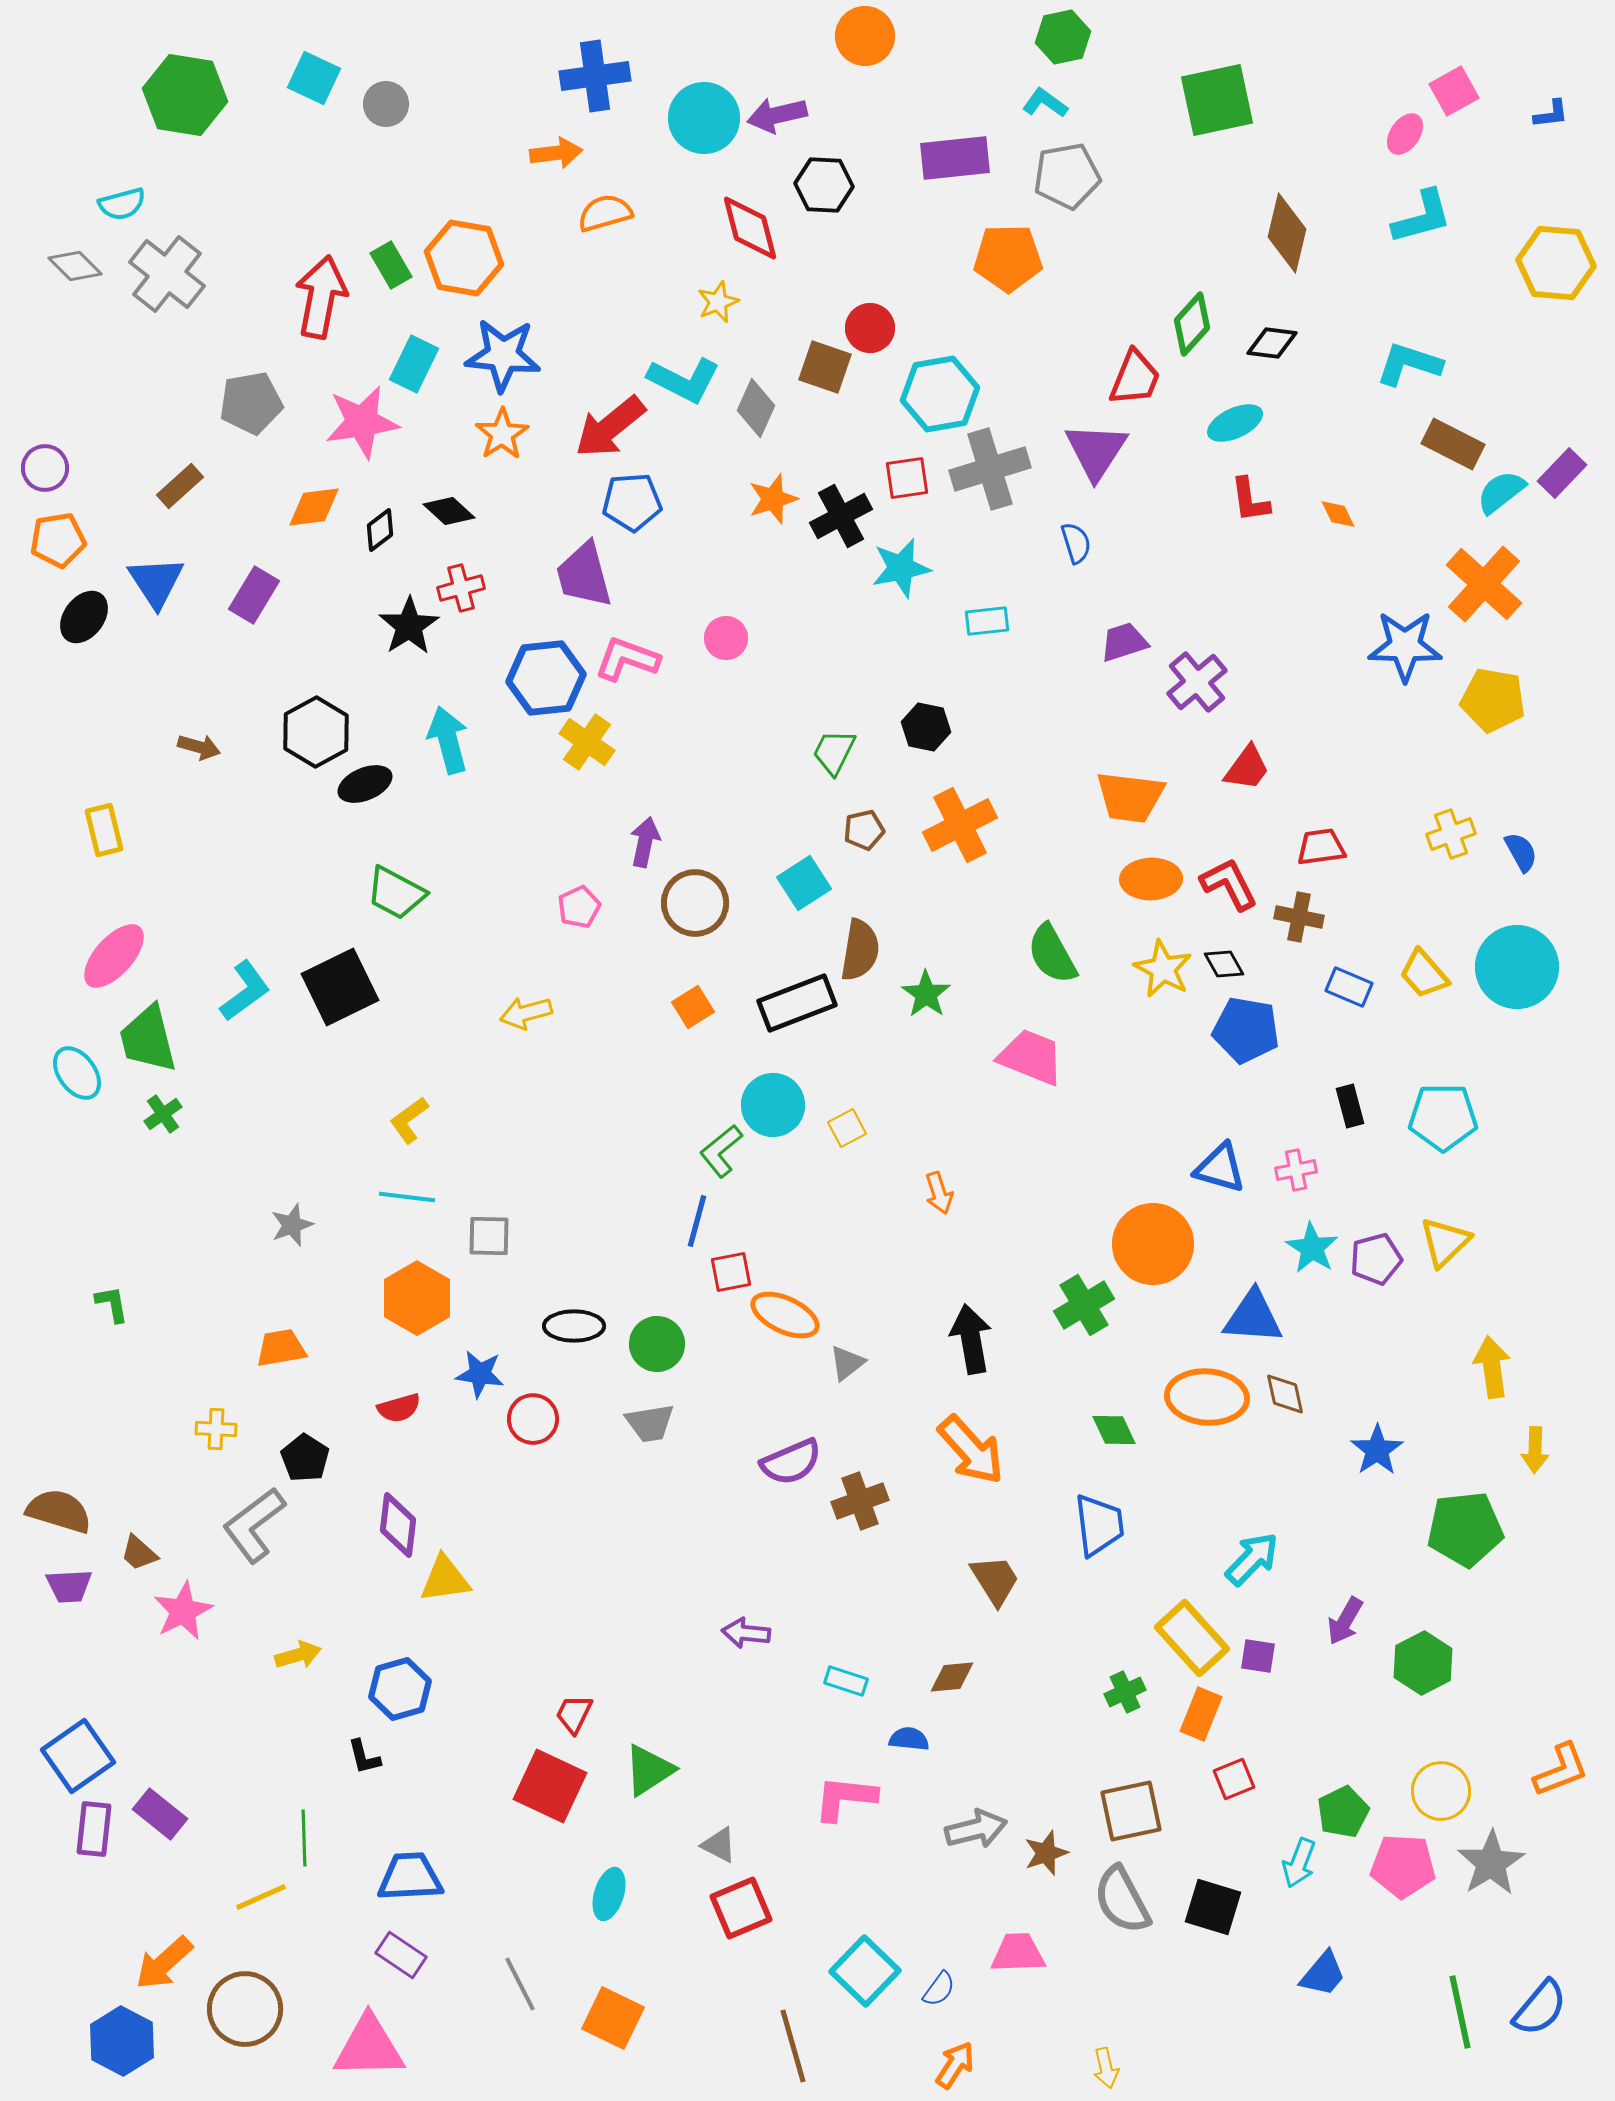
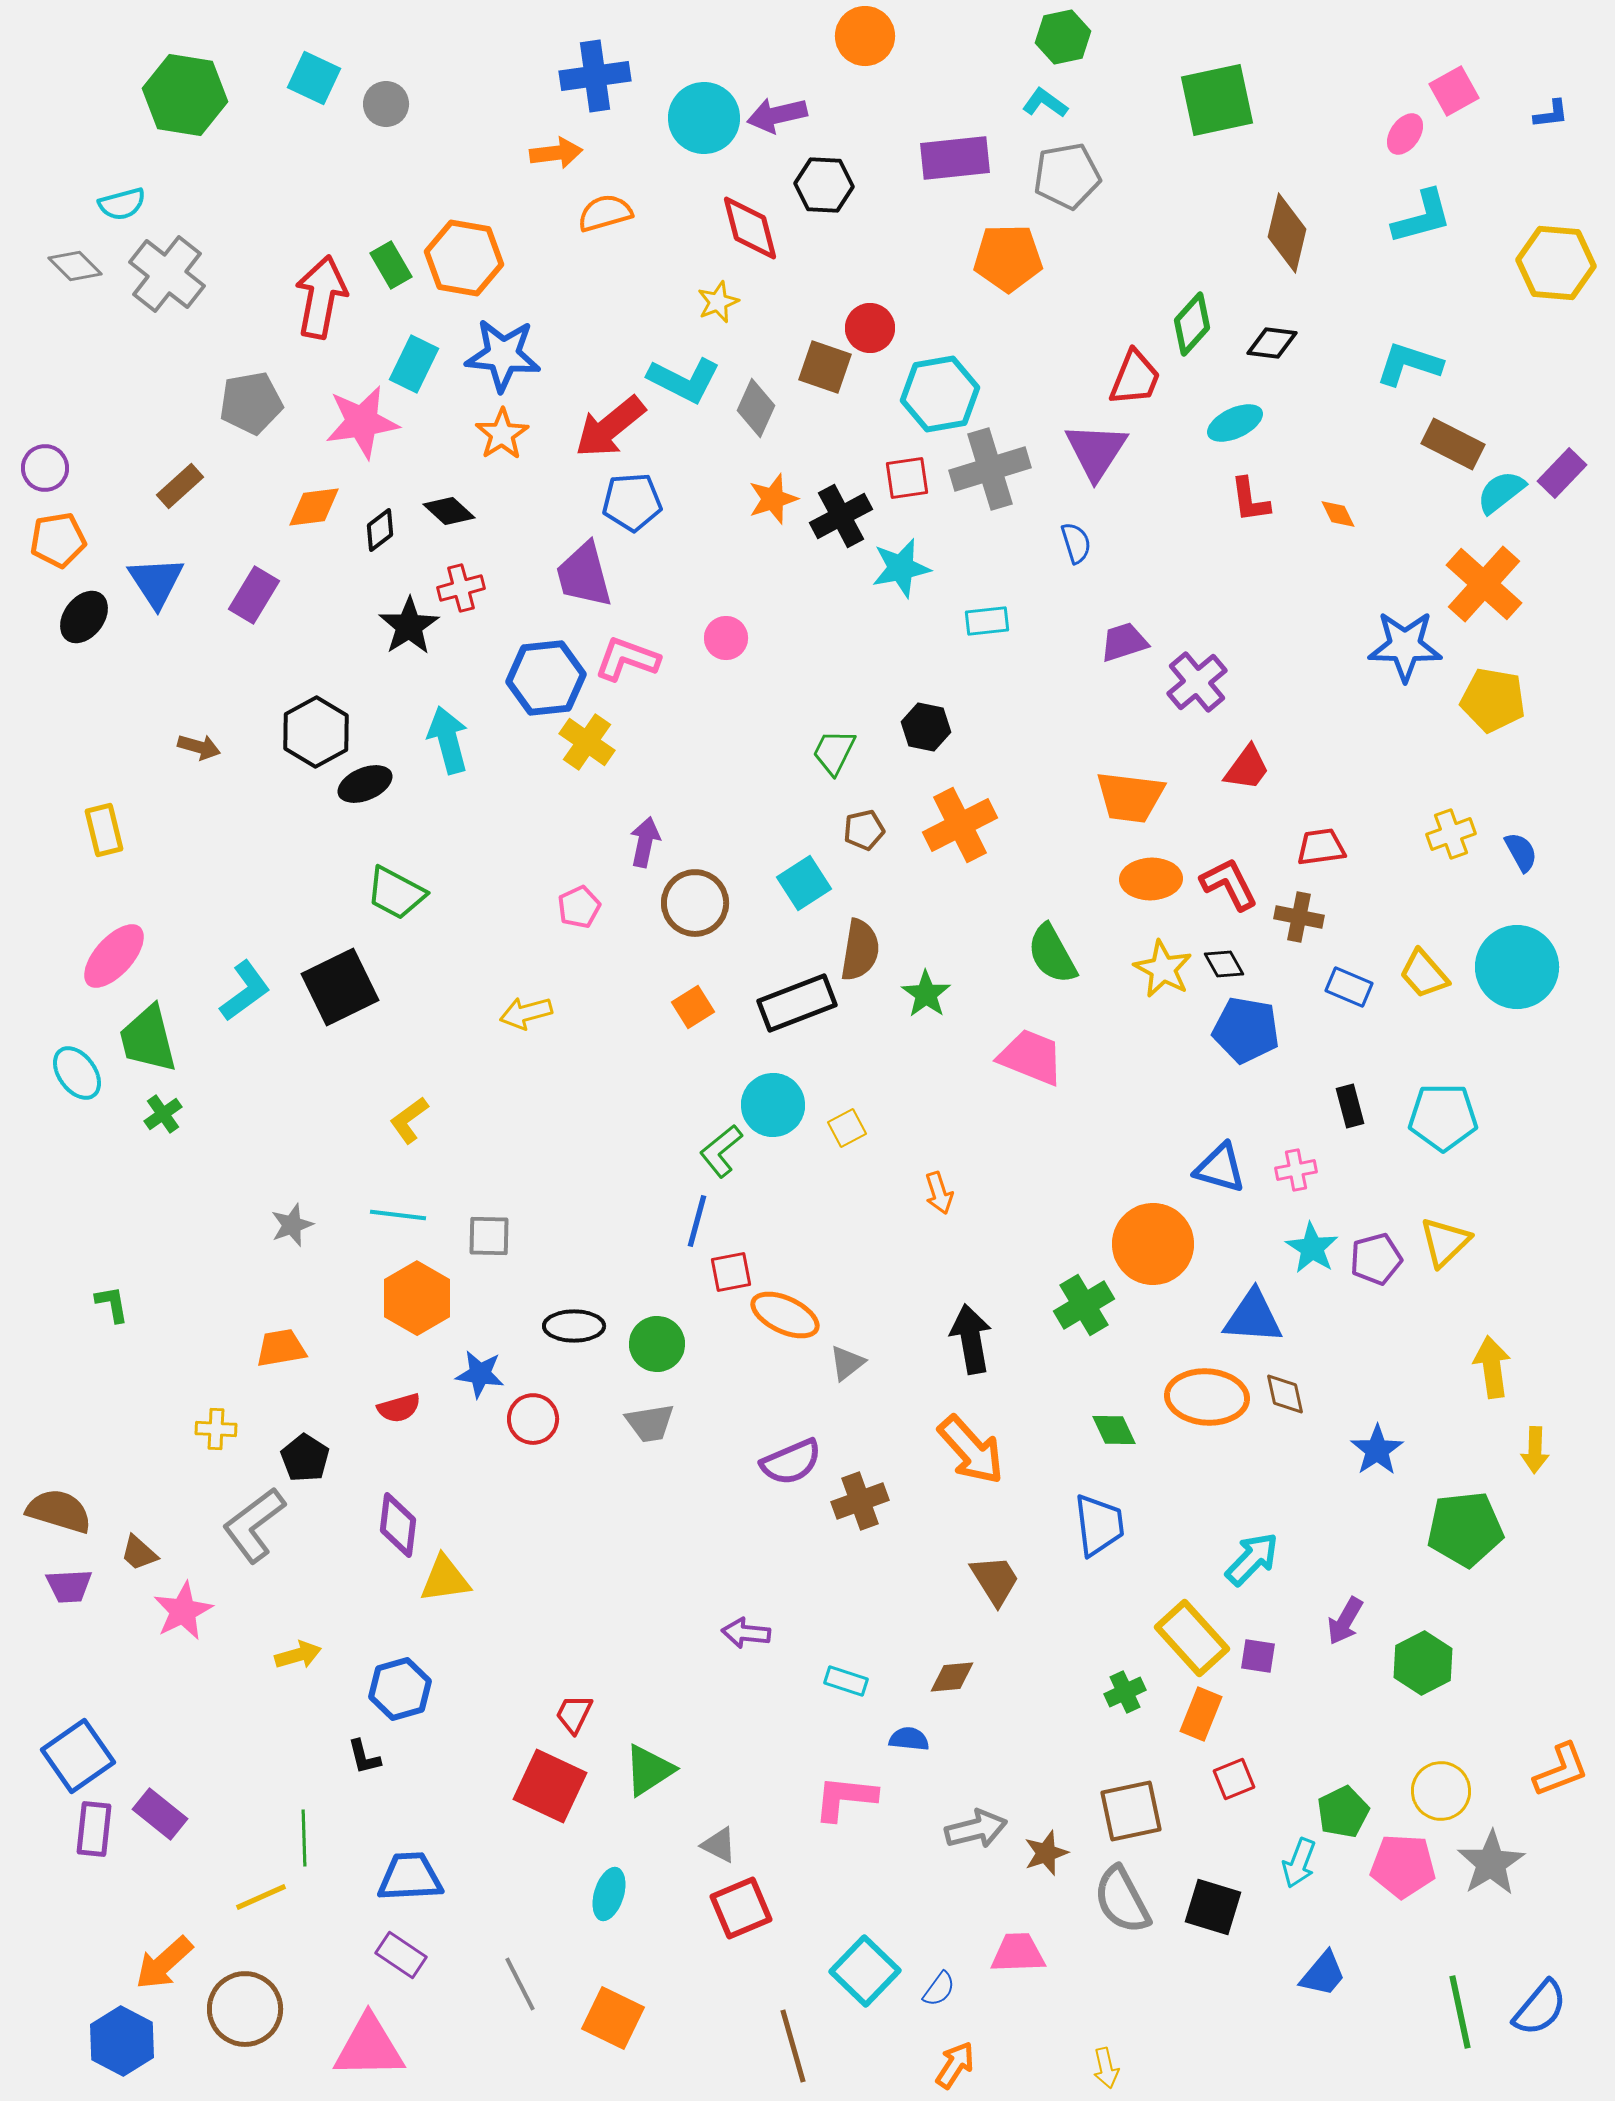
cyan line at (407, 1197): moved 9 px left, 18 px down
